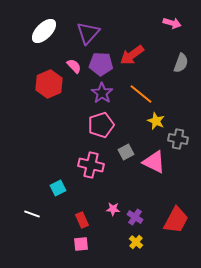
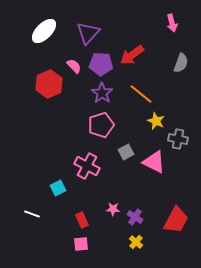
pink arrow: rotated 60 degrees clockwise
pink cross: moved 4 px left, 1 px down; rotated 15 degrees clockwise
